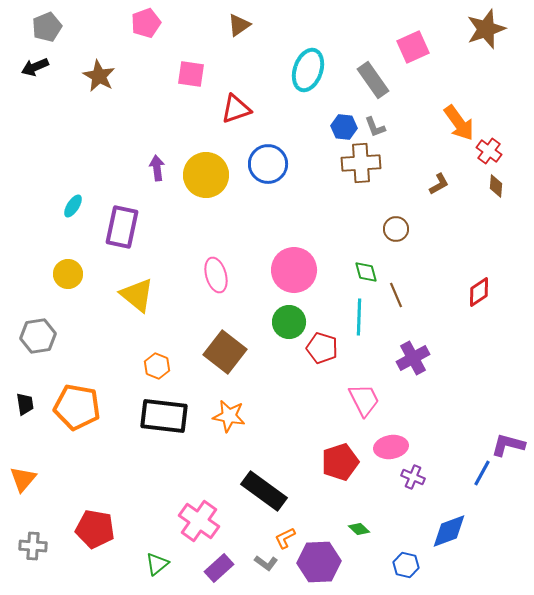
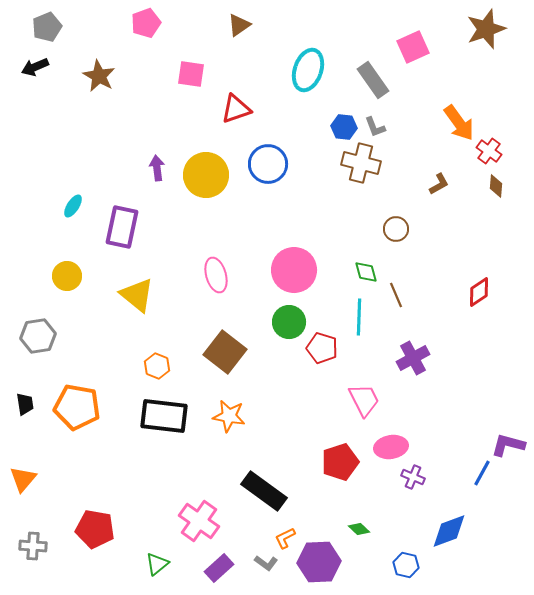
brown cross at (361, 163): rotated 18 degrees clockwise
yellow circle at (68, 274): moved 1 px left, 2 px down
